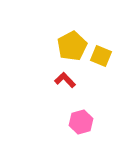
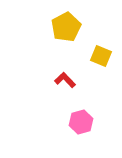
yellow pentagon: moved 6 px left, 19 px up
